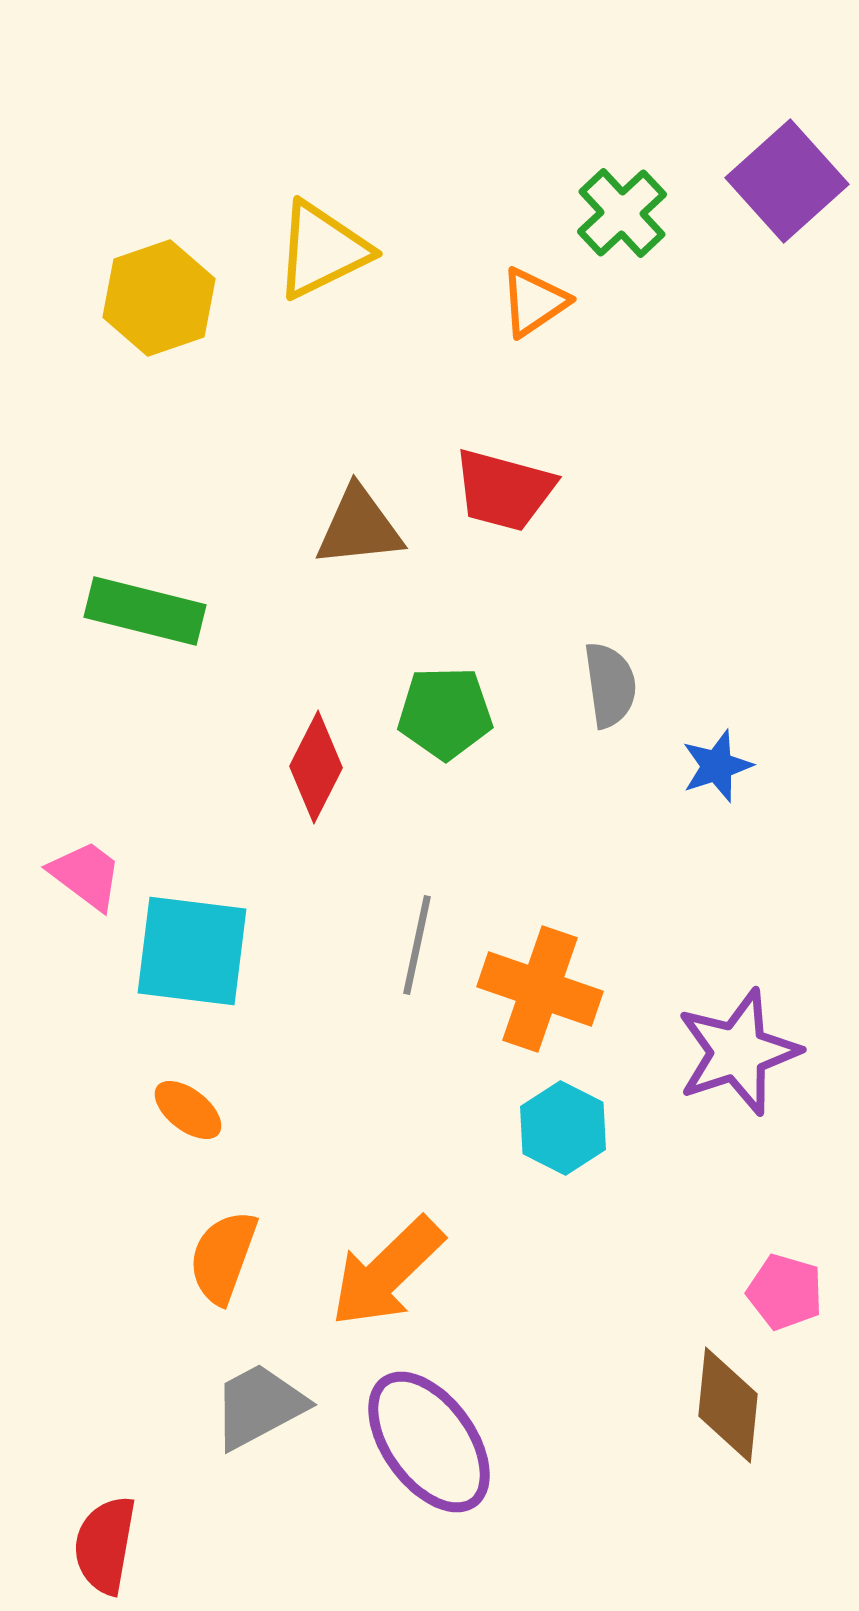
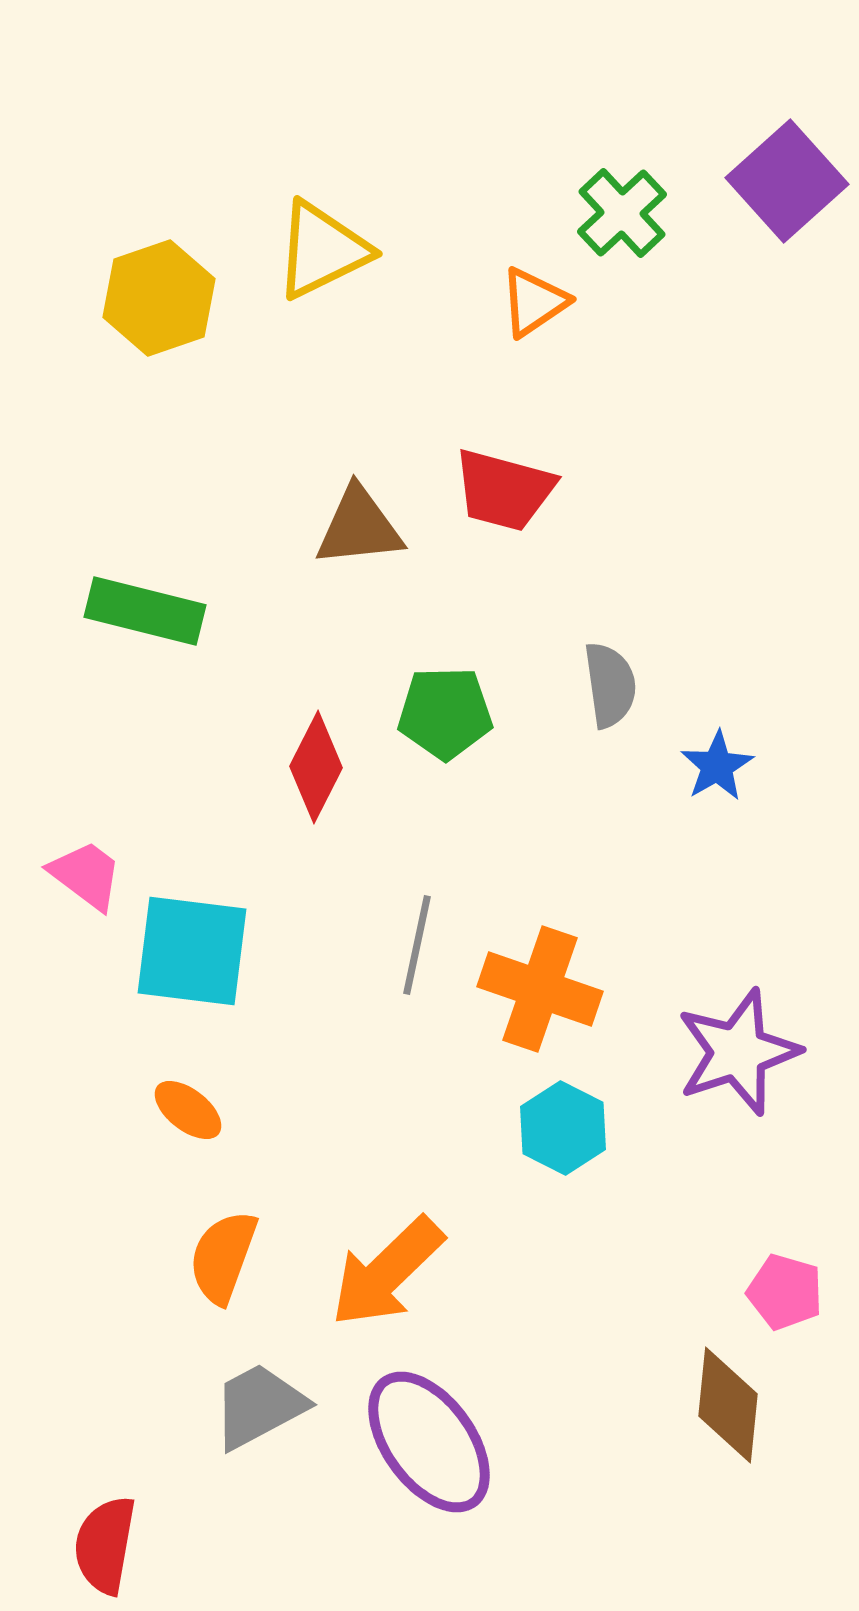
blue star: rotated 12 degrees counterclockwise
